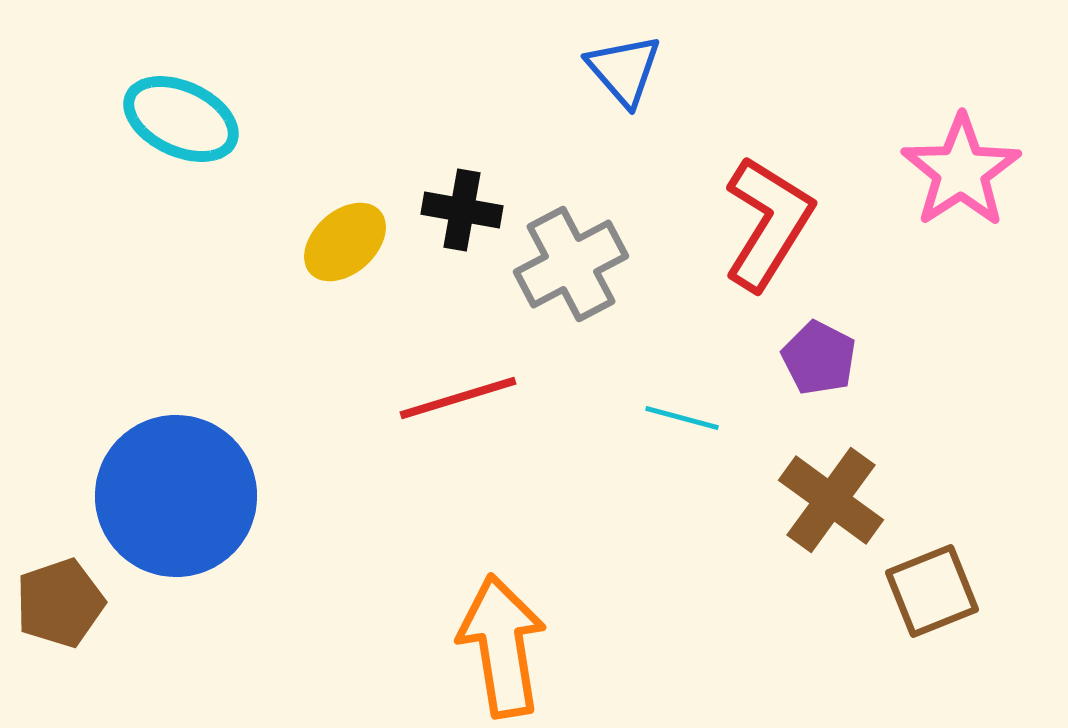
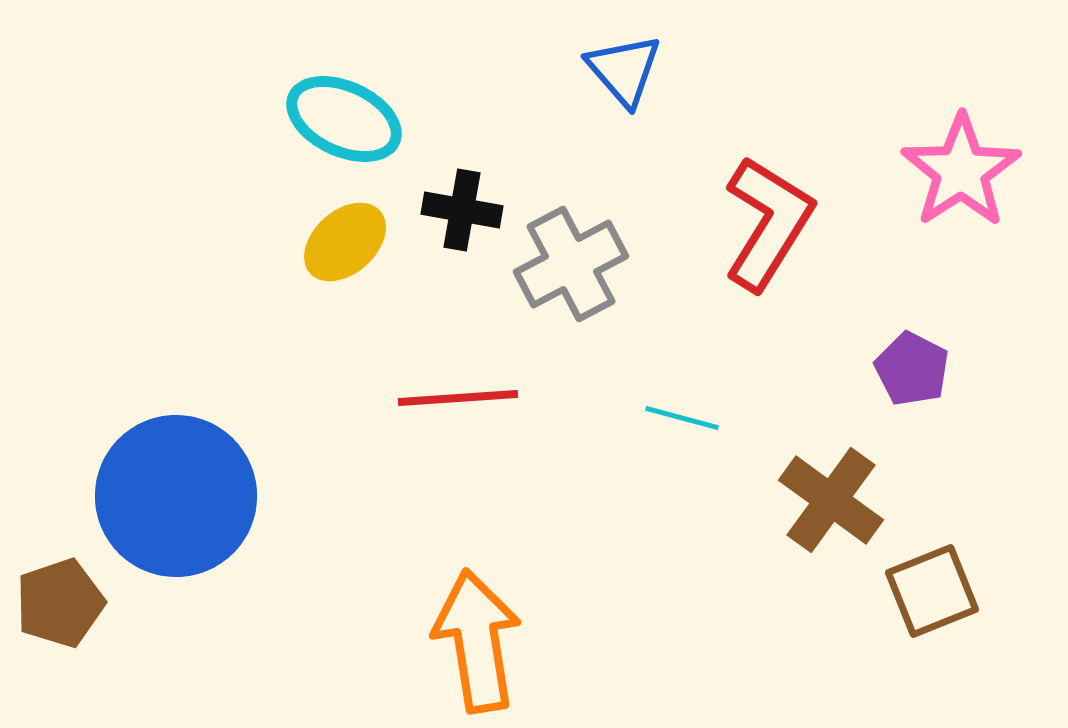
cyan ellipse: moved 163 px right
purple pentagon: moved 93 px right, 11 px down
red line: rotated 13 degrees clockwise
orange arrow: moved 25 px left, 5 px up
